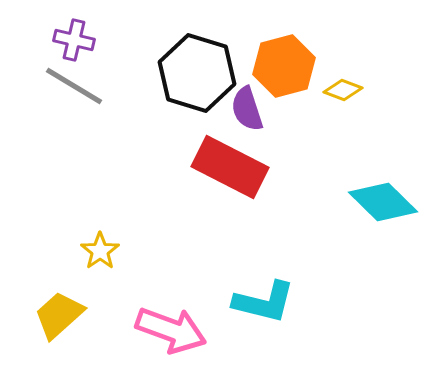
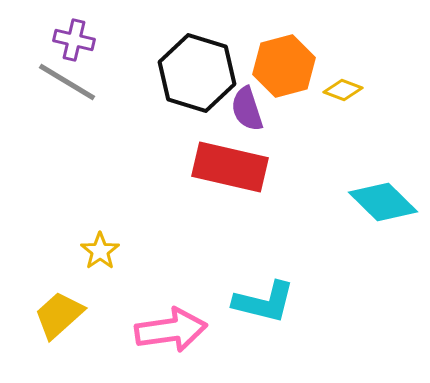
gray line: moved 7 px left, 4 px up
red rectangle: rotated 14 degrees counterclockwise
pink arrow: rotated 28 degrees counterclockwise
